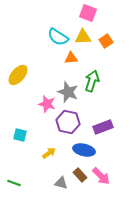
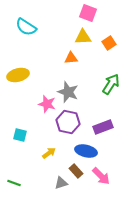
cyan semicircle: moved 32 px left, 10 px up
orange square: moved 3 px right, 2 px down
yellow ellipse: rotated 35 degrees clockwise
green arrow: moved 19 px right, 3 px down; rotated 15 degrees clockwise
blue ellipse: moved 2 px right, 1 px down
brown rectangle: moved 4 px left, 4 px up
gray triangle: rotated 32 degrees counterclockwise
